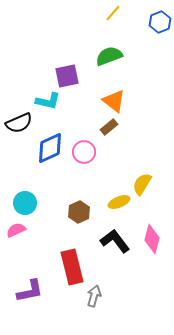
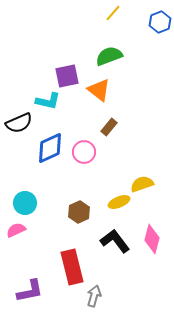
orange triangle: moved 15 px left, 11 px up
brown rectangle: rotated 12 degrees counterclockwise
yellow semicircle: rotated 40 degrees clockwise
